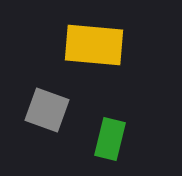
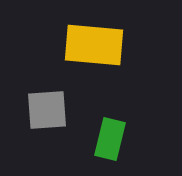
gray square: rotated 24 degrees counterclockwise
